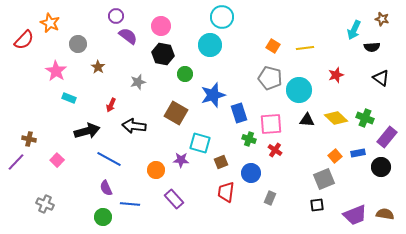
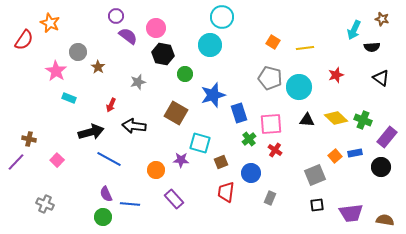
pink circle at (161, 26): moved 5 px left, 2 px down
red semicircle at (24, 40): rotated 10 degrees counterclockwise
gray circle at (78, 44): moved 8 px down
orange square at (273, 46): moved 4 px up
cyan circle at (299, 90): moved 3 px up
green cross at (365, 118): moved 2 px left, 2 px down
black arrow at (87, 131): moved 4 px right, 1 px down
green cross at (249, 139): rotated 32 degrees clockwise
blue rectangle at (358, 153): moved 3 px left
gray square at (324, 179): moved 9 px left, 4 px up
purple semicircle at (106, 188): moved 6 px down
brown semicircle at (385, 214): moved 6 px down
purple trapezoid at (355, 215): moved 4 px left, 2 px up; rotated 15 degrees clockwise
